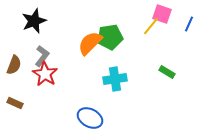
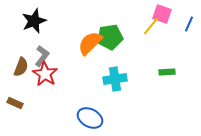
brown semicircle: moved 7 px right, 2 px down
green rectangle: rotated 35 degrees counterclockwise
